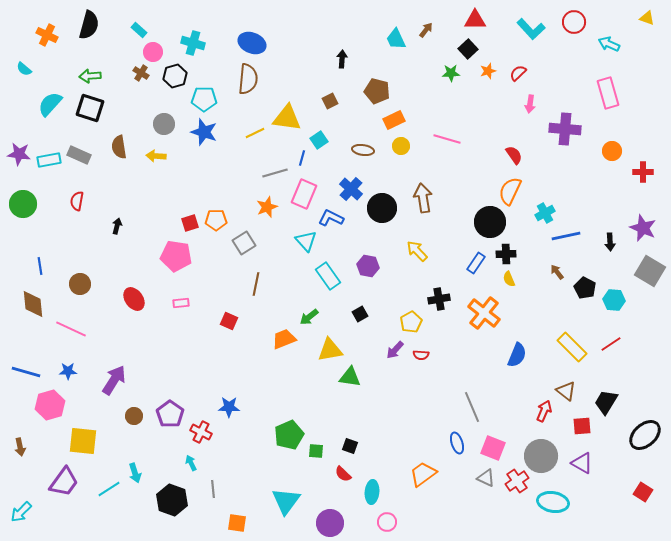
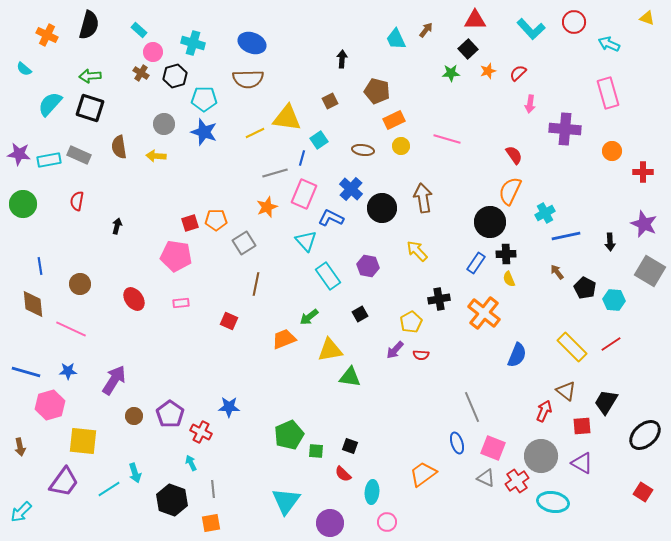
brown semicircle at (248, 79): rotated 84 degrees clockwise
purple star at (643, 228): moved 1 px right, 4 px up
orange square at (237, 523): moved 26 px left; rotated 18 degrees counterclockwise
